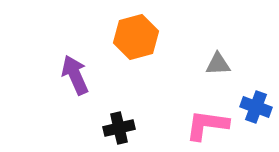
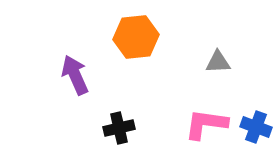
orange hexagon: rotated 9 degrees clockwise
gray triangle: moved 2 px up
blue cross: moved 20 px down
pink L-shape: moved 1 px left, 1 px up
